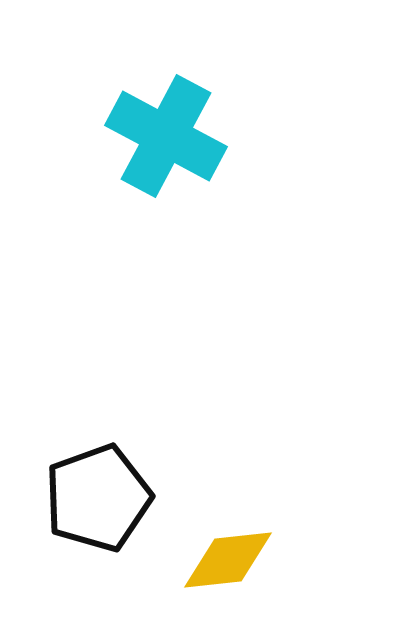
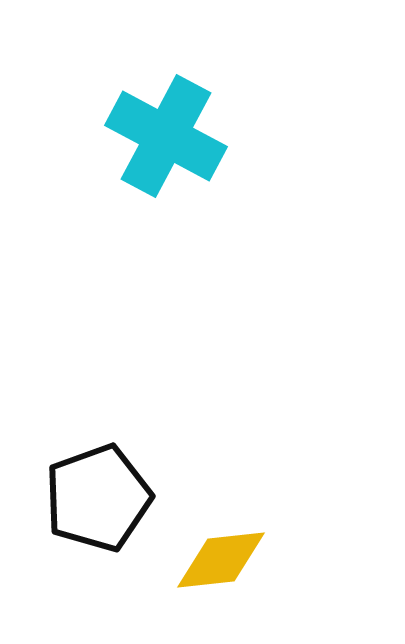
yellow diamond: moved 7 px left
